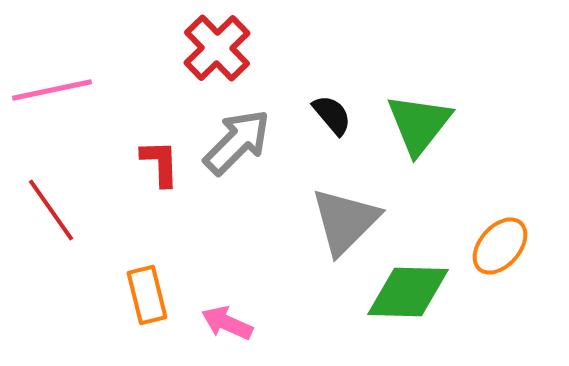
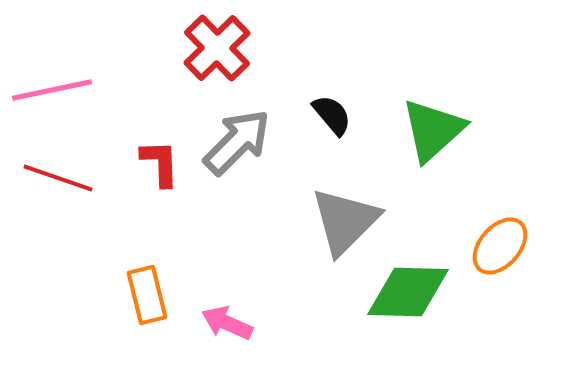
green triangle: moved 14 px right, 6 px down; rotated 10 degrees clockwise
red line: moved 7 px right, 32 px up; rotated 36 degrees counterclockwise
